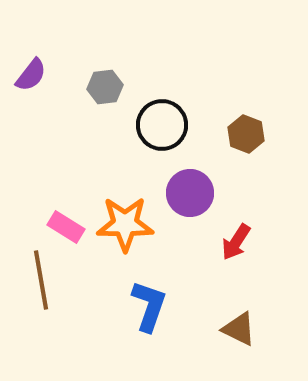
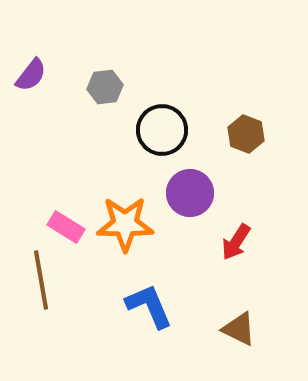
black circle: moved 5 px down
blue L-shape: rotated 42 degrees counterclockwise
